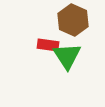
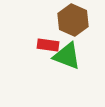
green triangle: rotated 36 degrees counterclockwise
